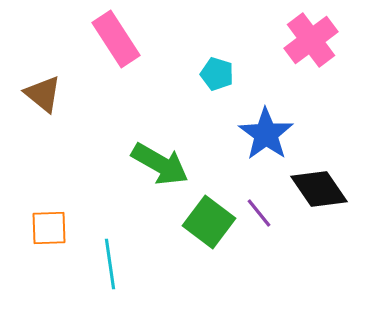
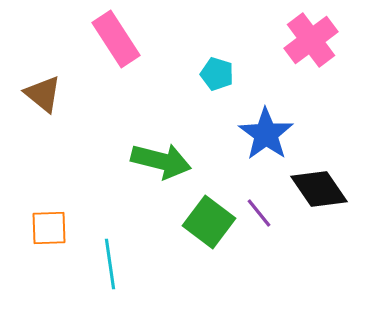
green arrow: moved 1 px right, 3 px up; rotated 16 degrees counterclockwise
